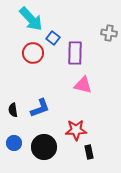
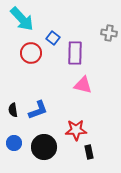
cyan arrow: moved 9 px left
red circle: moved 2 px left
blue L-shape: moved 2 px left, 2 px down
